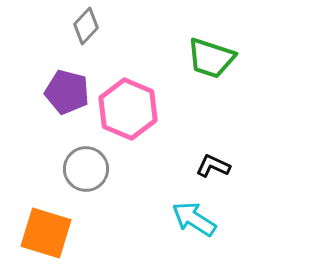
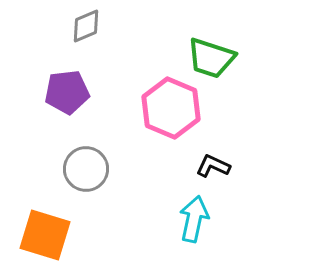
gray diamond: rotated 24 degrees clockwise
purple pentagon: rotated 21 degrees counterclockwise
pink hexagon: moved 43 px right, 1 px up
cyan arrow: rotated 69 degrees clockwise
orange square: moved 1 px left, 2 px down
